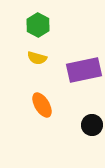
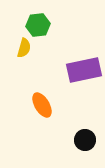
green hexagon: rotated 25 degrees clockwise
yellow semicircle: moved 13 px left, 10 px up; rotated 90 degrees counterclockwise
black circle: moved 7 px left, 15 px down
